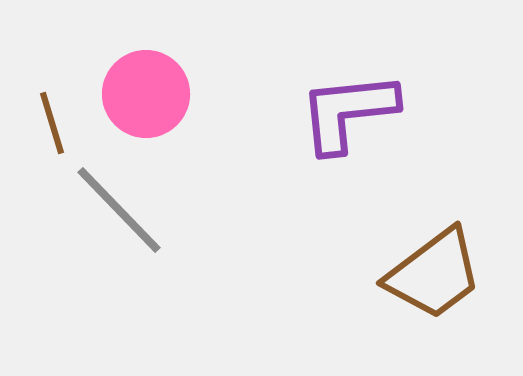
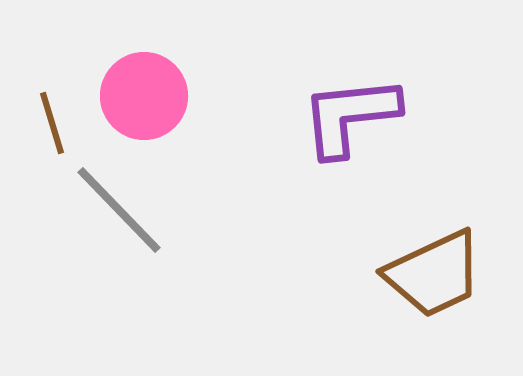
pink circle: moved 2 px left, 2 px down
purple L-shape: moved 2 px right, 4 px down
brown trapezoid: rotated 12 degrees clockwise
